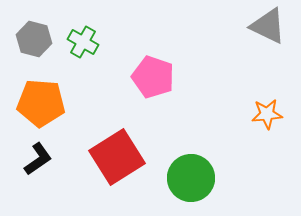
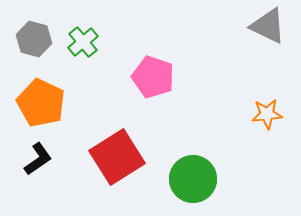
green cross: rotated 20 degrees clockwise
orange pentagon: rotated 21 degrees clockwise
green circle: moved 2 px right, 1 px down
